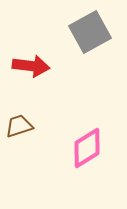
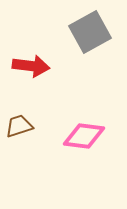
pink diamond: moved 3 px left, 12 px up; rotated 39 degrees clockwise
